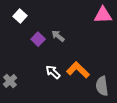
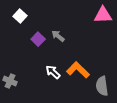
gray cross: rotated 24 degrees counterclockwise
